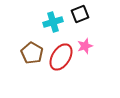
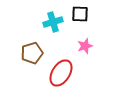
black square: rotated 24 degrees clockwise
brown pentagon: rotated 25 degrees clockwise
red ellipse: moved 16 px down
